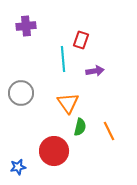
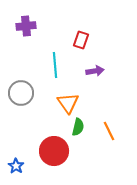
cyan line: moved 8 px left, 6 px down
green semicircle: moved 2 px left
blue star: moved 2 px left, 1 px up; rotated 28 degrees counterclockwise
